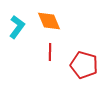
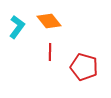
orange diamond: rotated 15 degrees counterclockwise
red pentagon: moved 2 px down
